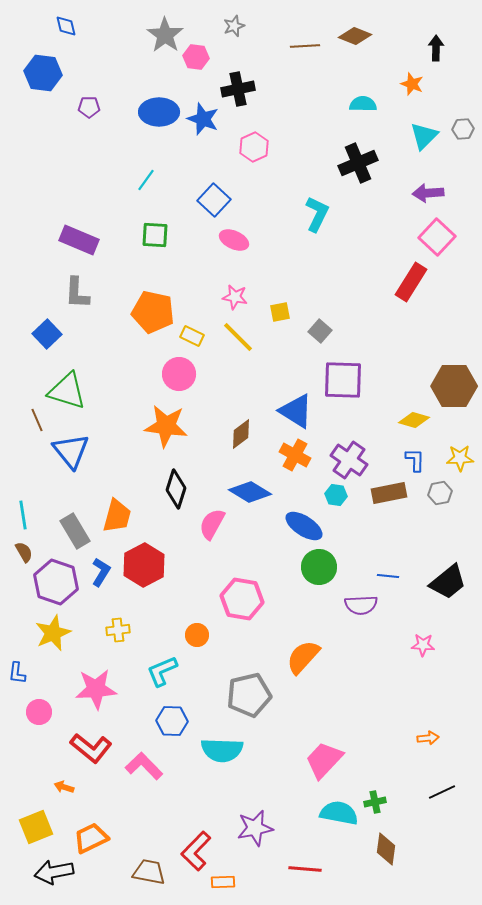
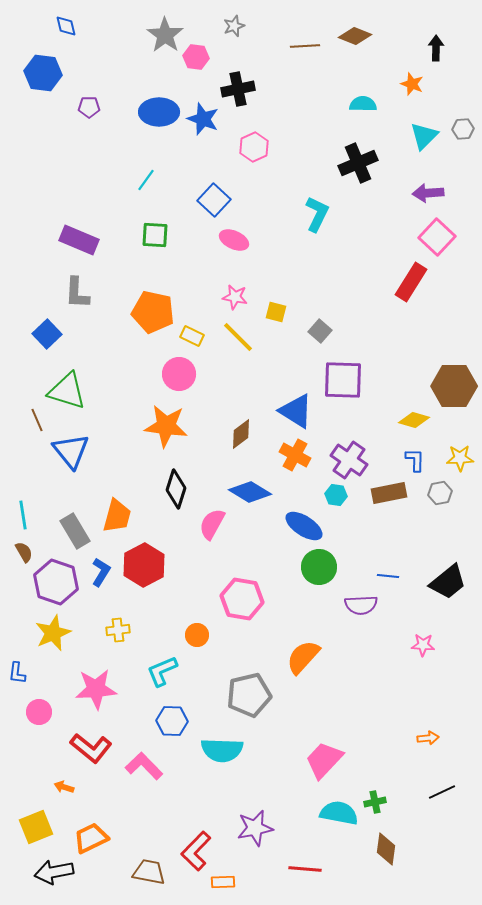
yellow square at (280, 312): moved 4 px left; rotated 25 degrees clockwise
